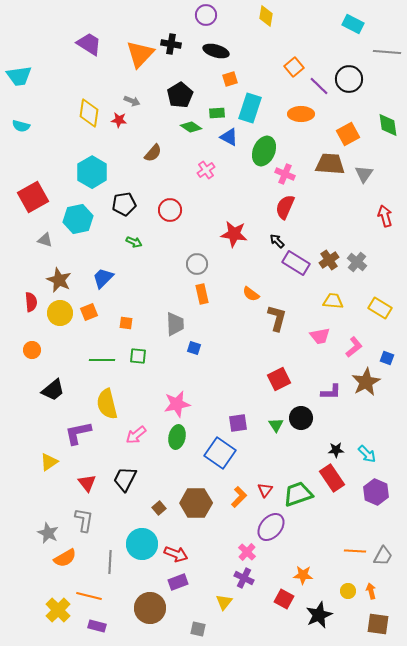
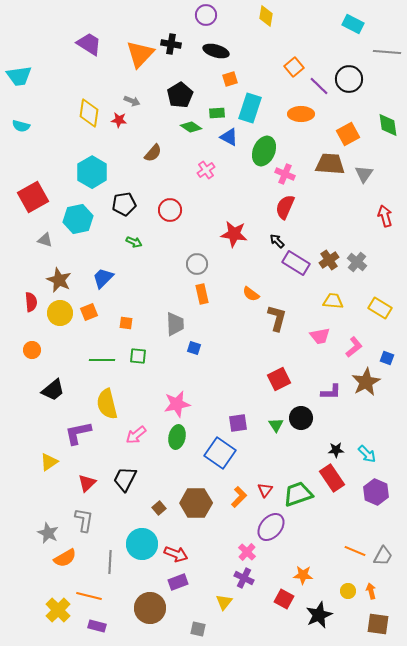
red triangle at (87, 483): rotated 24 degrees clockwise
orange line at (355, 551): rotated 20 degrees clockwise
